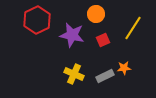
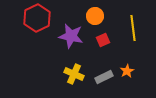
orange circle: moved 1 px left, 2 px down
red hexagon: moved 2 px up
yellow line: rotated 40 degrees counterclockwise
purple star: moved 1 px left, 1 px down
orange star: moved 3 px right, 3 px down; rotated 24 degrees counterclockwise
gray rectangle: moved 1 px left, 1 px down
